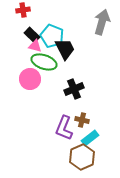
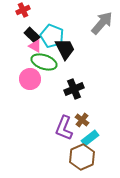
red cross: rotated 16 degrees counterclockwise
gray arrow: moved 1 px down; rotated 25 degrees clockwise
pink triangle: rotated 16 degrees clockwise
brown cross: rotated 24 degrees clockwise
